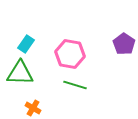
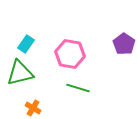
green triangle: rotated 16 degrees counterclockwise
green line: moved 3 px right, 3 px down
